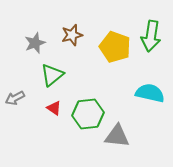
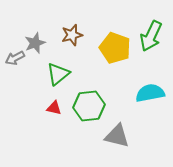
green arrow: rotated 16 degrees clockwise
yellow pentagon: moved 1 px down
green triangle: moved 6 px right, 1 px up
cyan semicircle: rotated 24 degrees counterclockwise
gray arrow: moved 40 px up
red triangle: rotated 21 degrees counterclockwise
green hexagon: moved 1 px right, 8 px up
gray triangle: rotated 8 degrees clockwise
